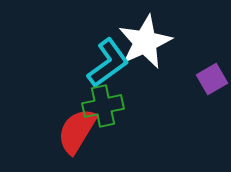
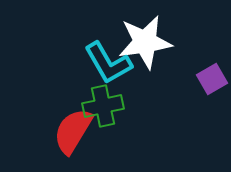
white star: rotated 16 degrees clockwise
cyan L-shape: rotated 96 degrees clockwise
red semicircle: moved 4 px left
